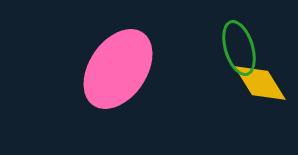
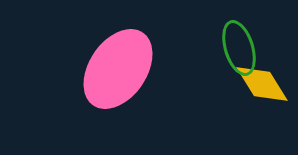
yellow diamond: moved 2 px right, 1 px down
